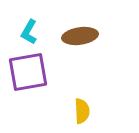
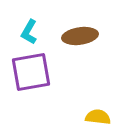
purple square: moved 3 px right
yellow semicircle: moved 16 px right, 6 px down; rotated 80 degrees counterclockwise
